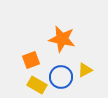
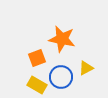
orange square: moved 6 px right, 2 px up
yellow triangle: moved 1 px right, 2 px up
